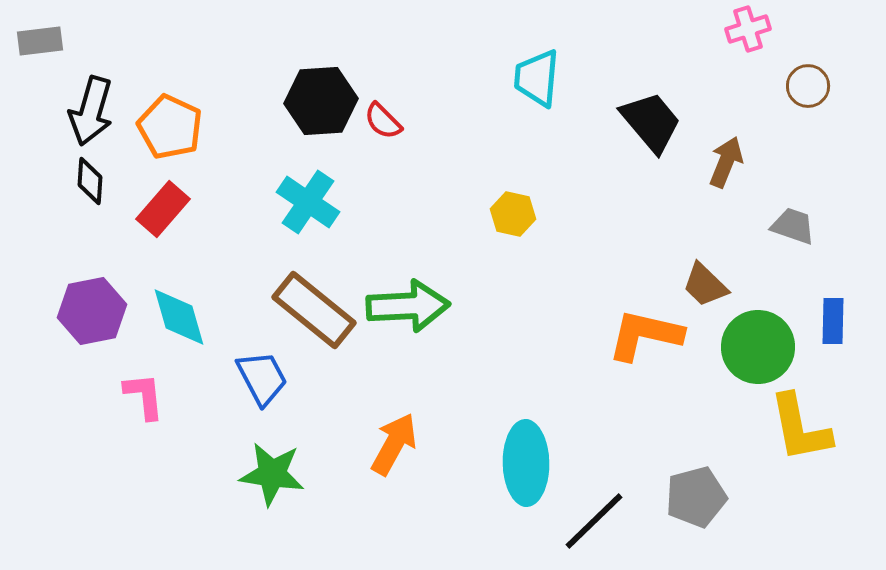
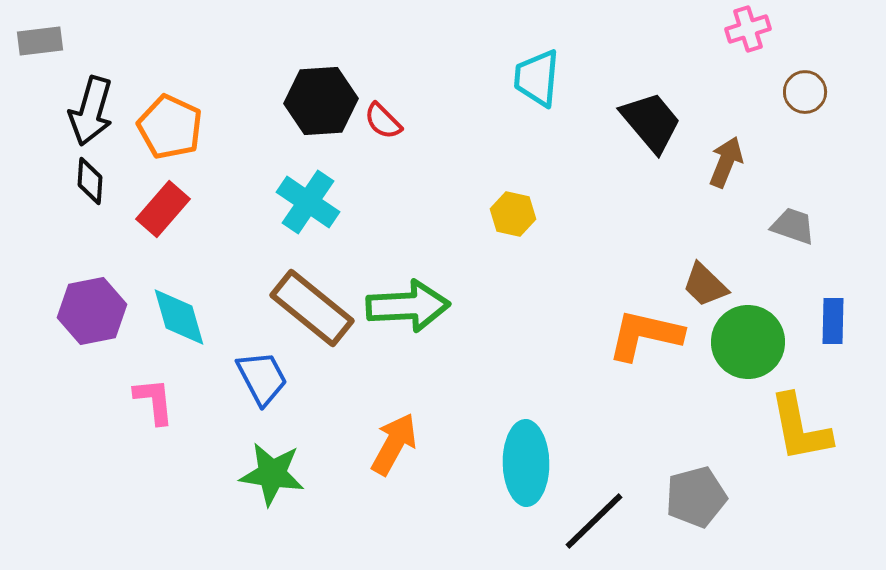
brown circle: moved 3 px left, 6 px down
brown rectangle: moved 2 px left, 2 px up
green circle: moved 10 px left, 5 px up
pink L-shape: moved 10 px right, 5 px down
